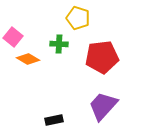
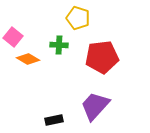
green cross: moved 1 px down
purple trapezoid: moved 8 px left
